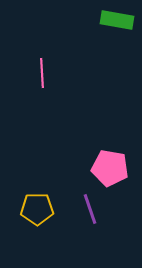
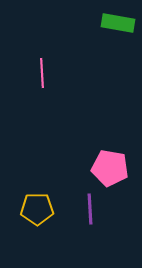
green rectangle: moved 1 px right, 3 px down
purple line: rotated 16 degrees clockwise
